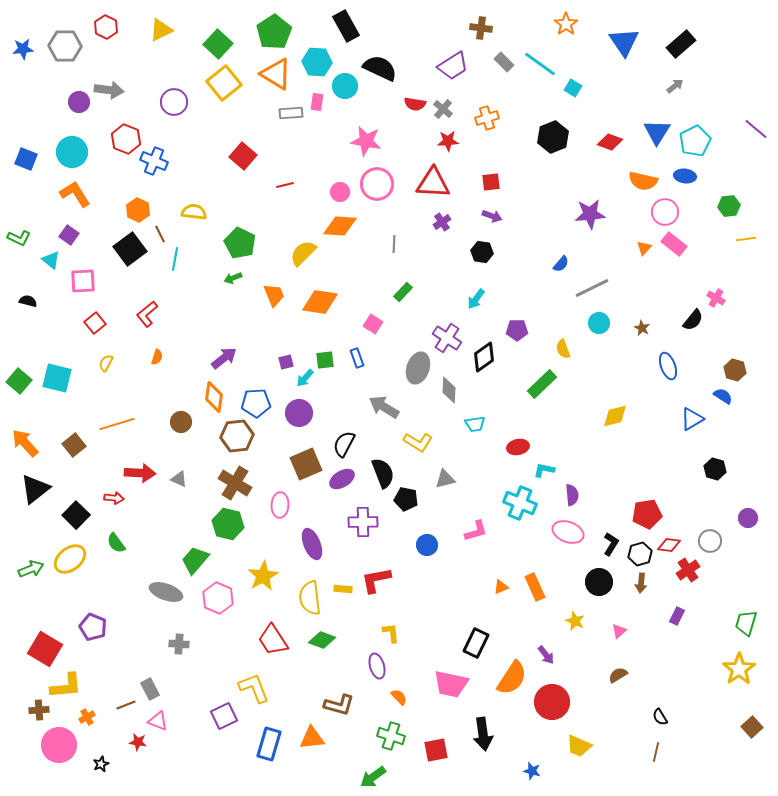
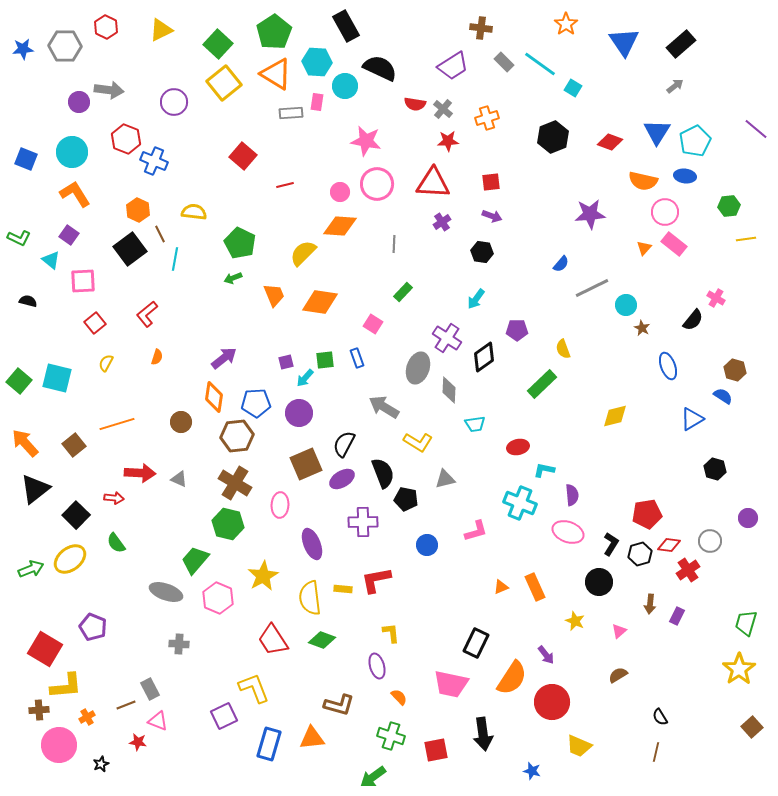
cyan circle at (599, 323): moved 27 px right, 18 px up
brown arrow at (641, 583): moved 9 px right, 21 px down
